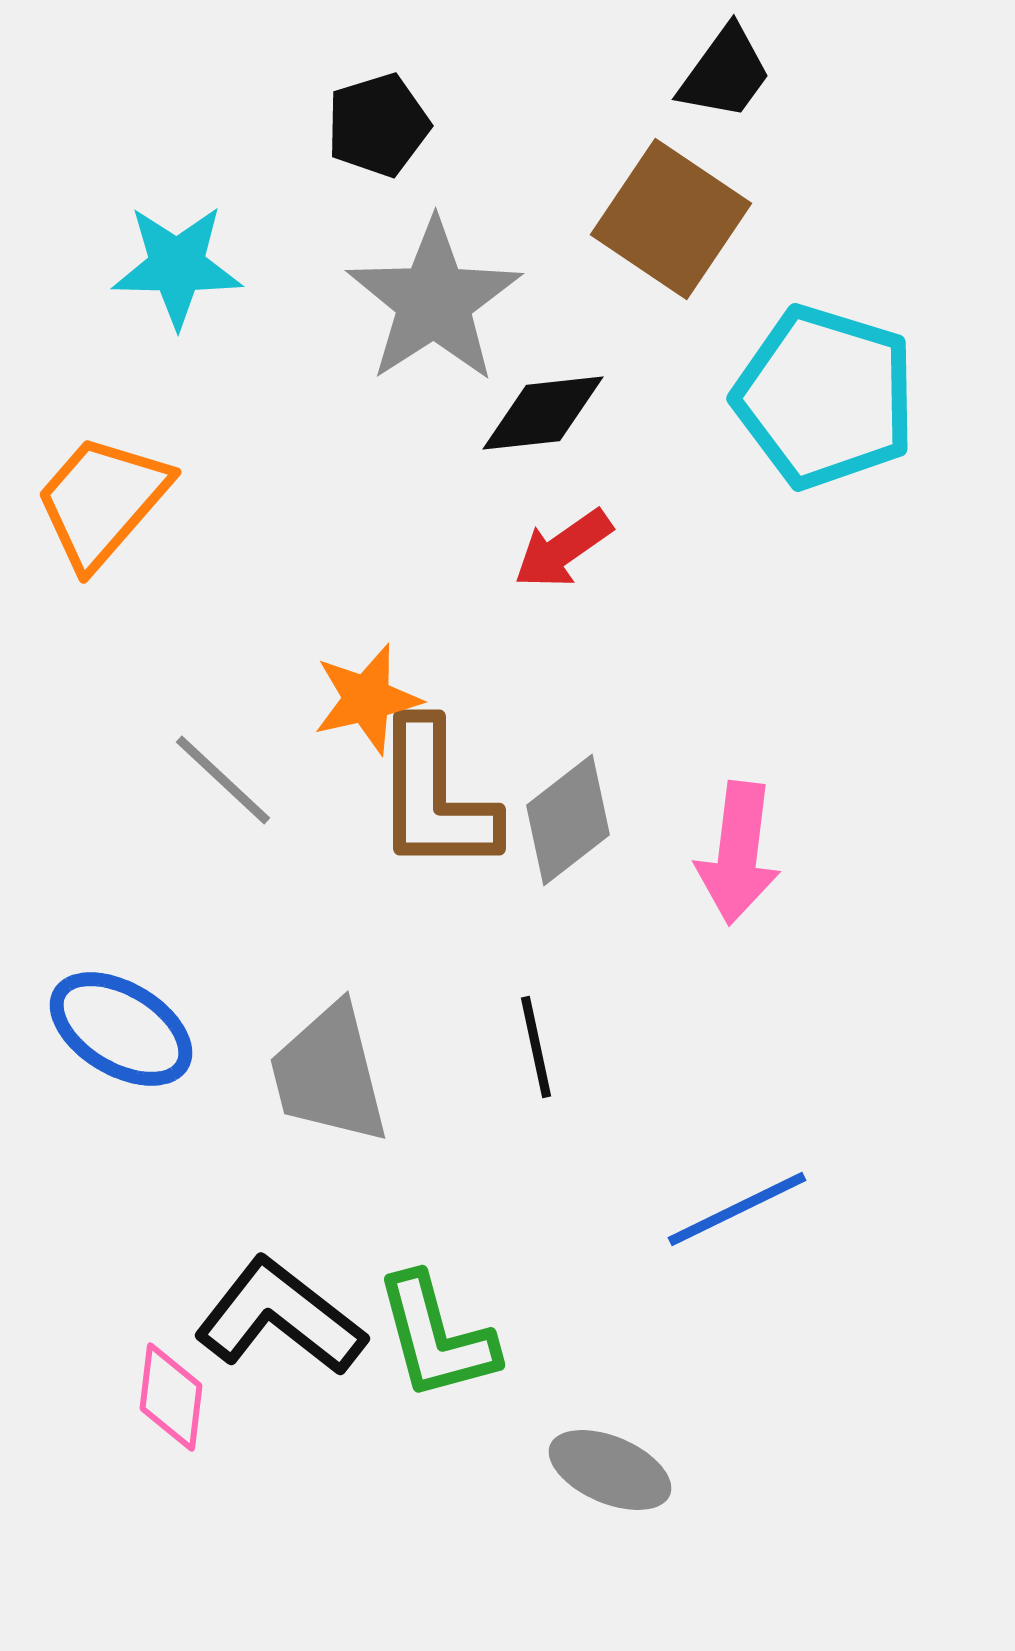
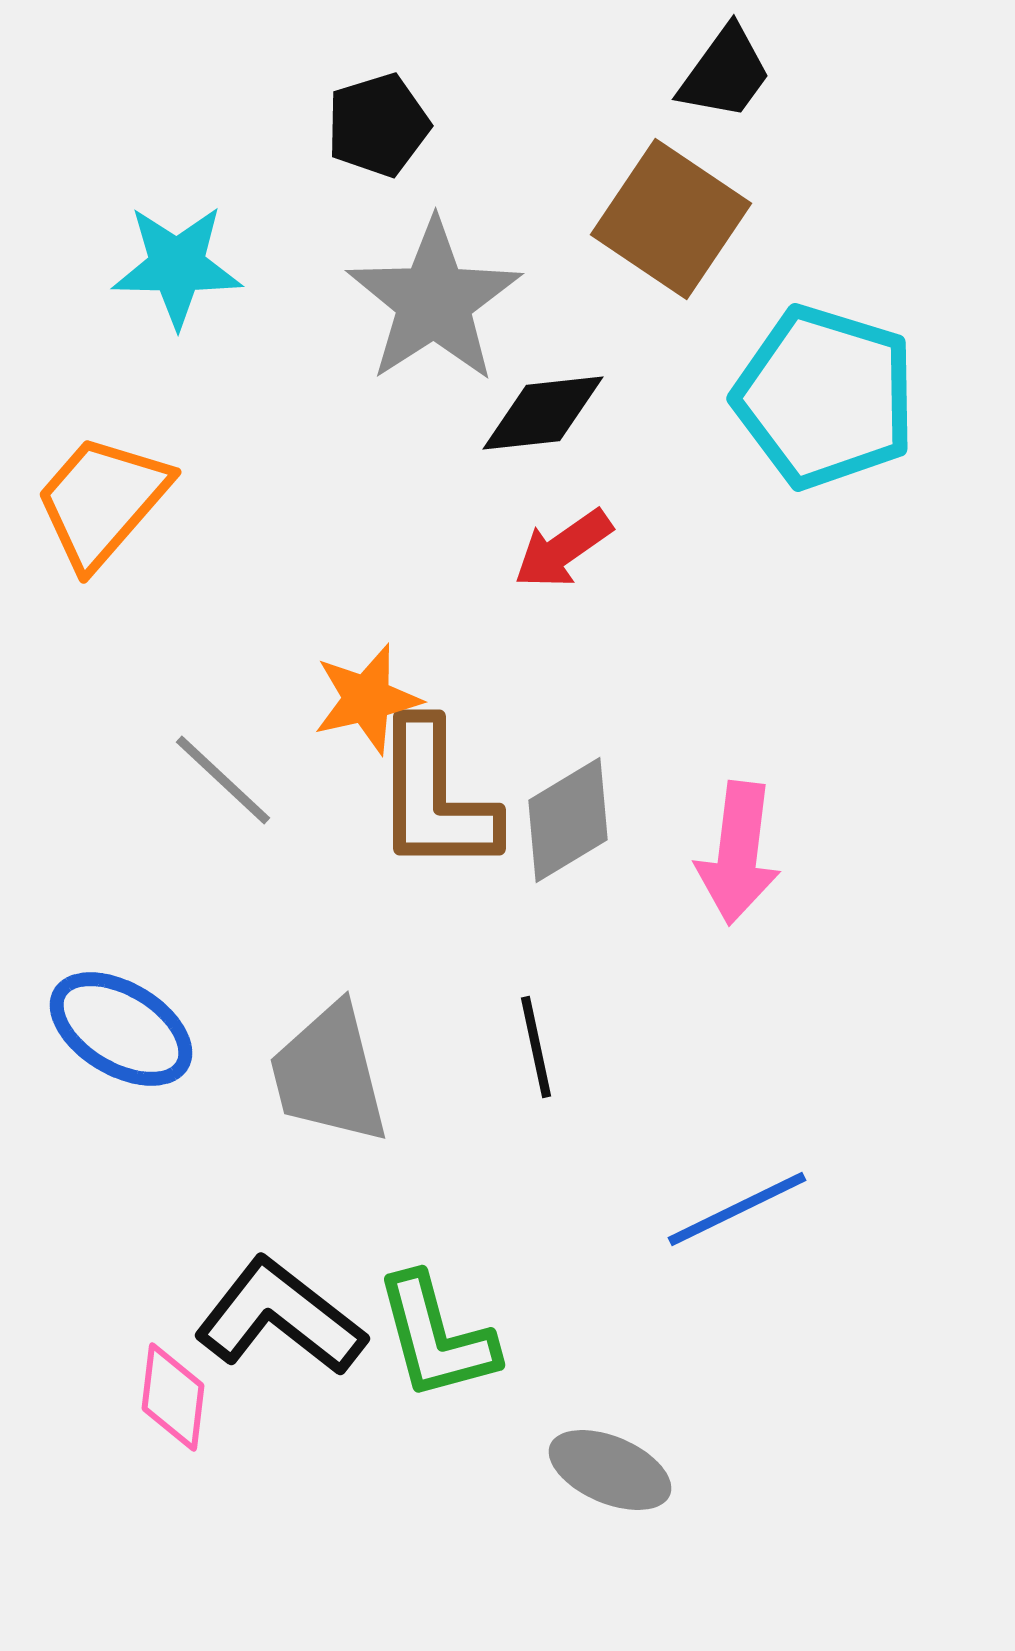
gray diamond: rotated 7 degrees clockwise
pink diamond: moved 2 px right
